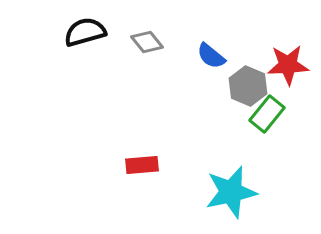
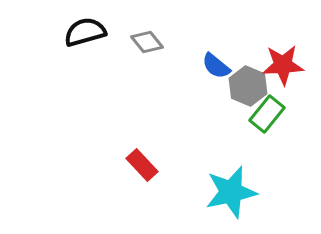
blue semicircle: moved 5 px right, 10 px down
red star: moved 5 px left
red rectangle: rotated 52 degrees clockwise
